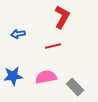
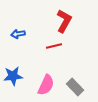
red L-shape: moved 2 px right, 4 px down
red line: moved 1 px right
pink semicircle: moved 8 px down; rotated 125 degrees clockwise
